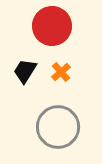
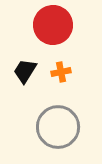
red circle: moved 1 px right, 1 px up
orange cross: rotated 30 degrees clockwise
